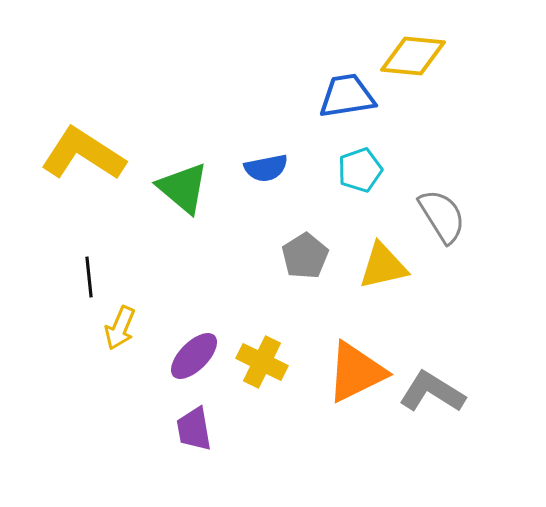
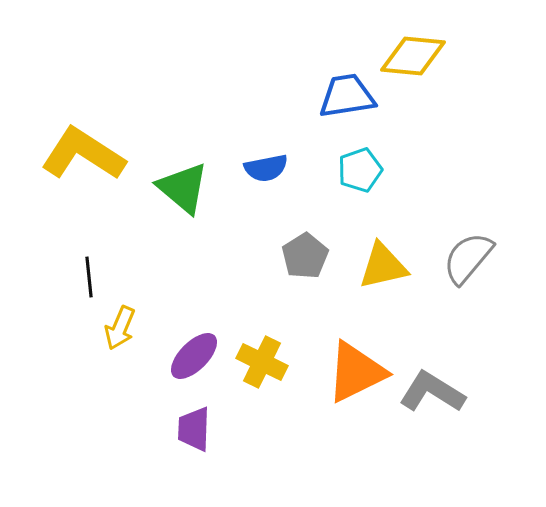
gray semicircle: moved 26 px right, 42 px down; rotated 108 degrees counterclockwise
purple trapezoid: rotated 12 degrees clockwise
